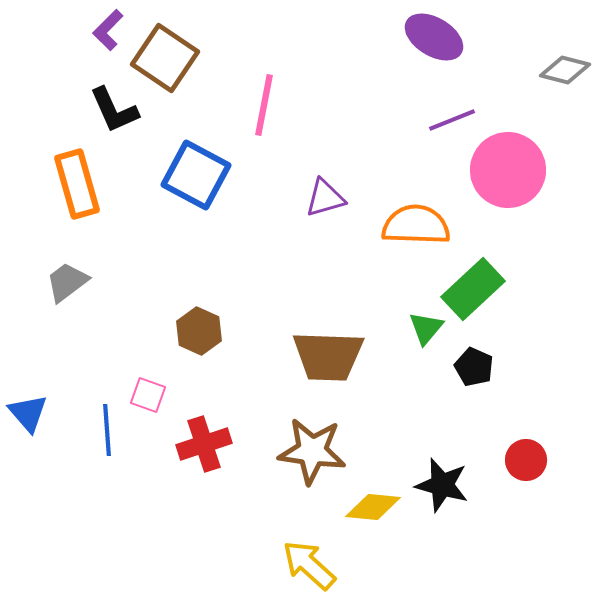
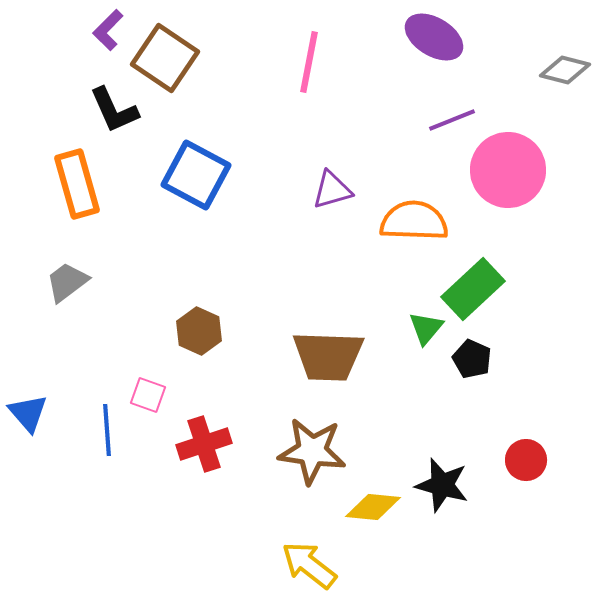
pink line: moved 45 px right, 43 px up
purple triangle: moved 7 px right, 8 px up
orange semicircle: moved 2 px left, 4 px up
black pentagon: moved 2 px left, 8 px up
yellow arrow: rotated 4 degrees counterclockwise
